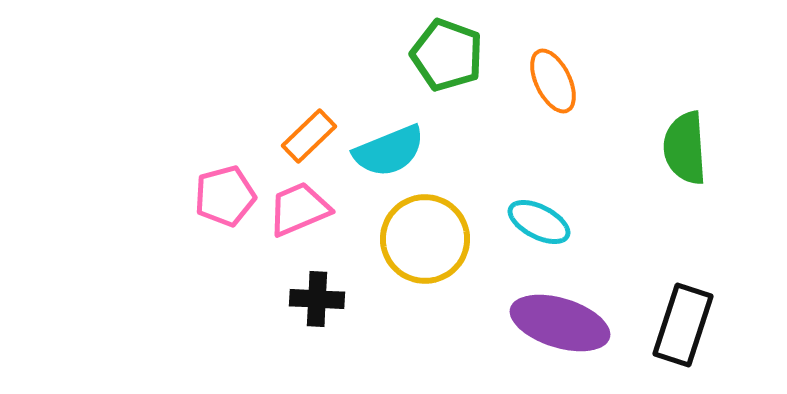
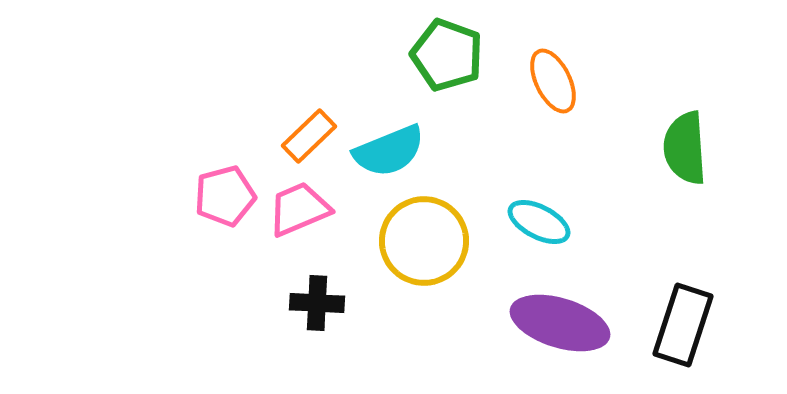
yellow circle: moved 1 px left, 2 px down
black cross: moved 4 px down
